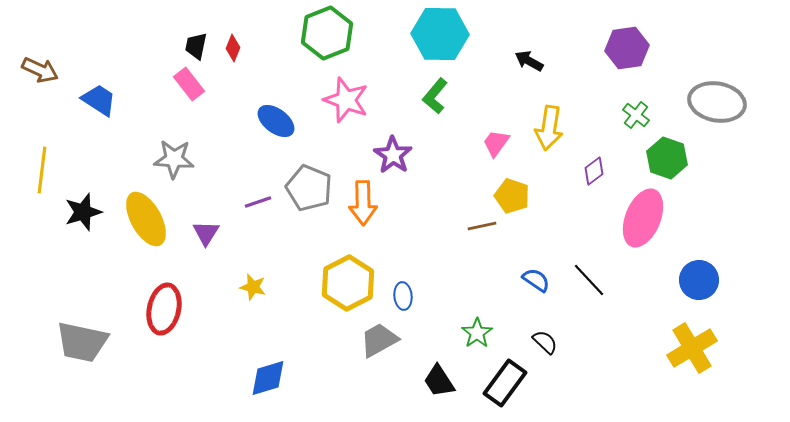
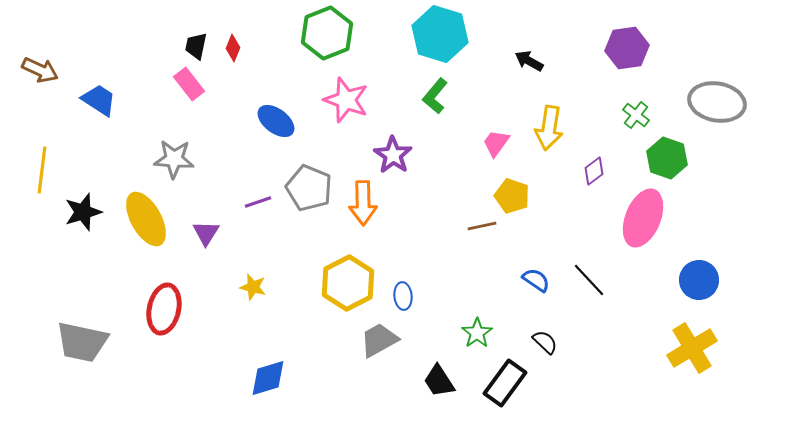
cyan hexagon at (440, 34): rotated 16 degrees clockwise
